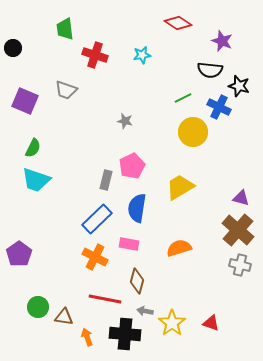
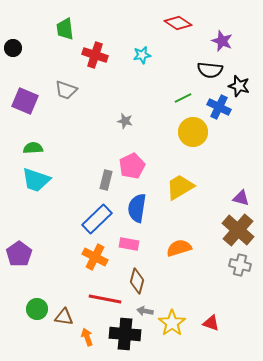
green semicircle: rotated 120 degrees counterclockwise
green circle: moved 1 px left, 2 px down
